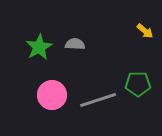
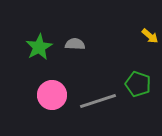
yellow arrow: moved 5 px right, 5 px down
green pentagon: rotated 20 degrees clockwise
gray line: moved 1 px down
